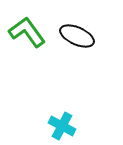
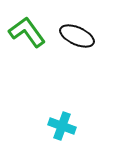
cyan cross: rotated 8 degrees counterclockwise
